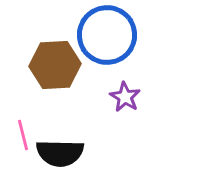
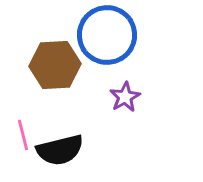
purple star: rotated 12 degrees clockwise
black semicircle: moved 3 px up; rotated 15 degrees counterclockwise
